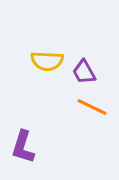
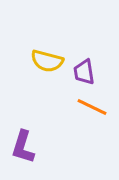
yellow semicircle: rotated 12 degrees clockwise
purple trapezoid: rotated 20 degrees clockwise
